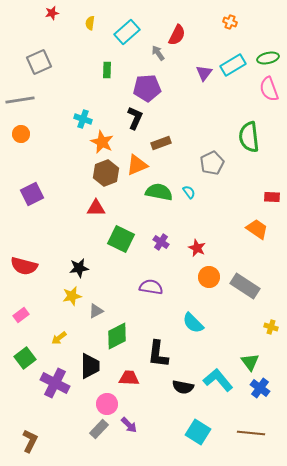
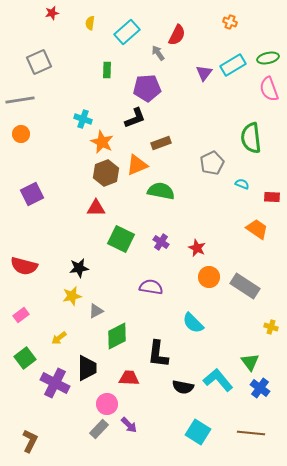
black L-shape at (135, 118): rotated 45 degrees clockwise
green semicircle at (249, 137): moved 2 px right, 1 px down
green semicircle at (159, 192): moved 2 px right, 1 px up
cyan semicircle at (189, 192): moved 53 px right, 8 px up; rotated 32 degrees counterclockwise
black trapezoid at (90, 366): moved 3 px left, 2 px down
